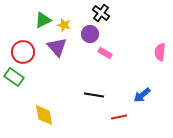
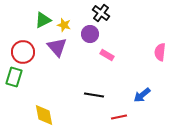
pink rectangle: moved 2 px right, 2 px down
green rectangle: rotated 72 degrees clockwise
